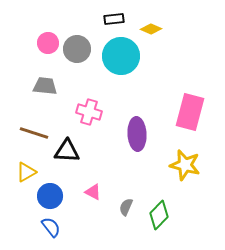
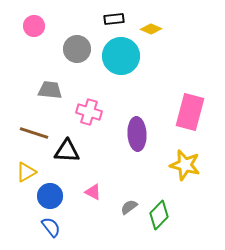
pink circle: moved 14 px left, 17 px up
gray trapezoid: moved 5 px right, 4 px down
gray semicircle: moved 3 px right; rotated 30 degrees clockwise
